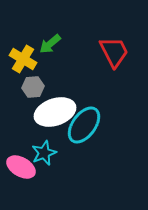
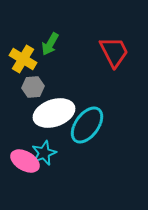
green arrow: rotated 20 degrees counterclockwise
white ellipse: moved 1 px left, 1 px down
cyan ellipse: moved 3 px right
pink ellipse: moved 4 px right, 6 px up
